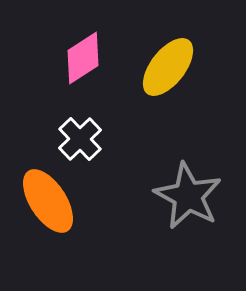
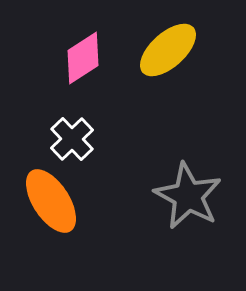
yellow ellipse: moved 17 px up; rotated 10 degrees clockwise
white cross: moved 8 px left
orange ellipse: moved 3 px right
